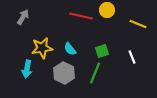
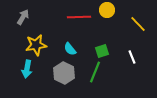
red line: moved 2 px left, 1 px down; rotated 15 degrees counterclockwise
yellow line: rotated 24 degrees clockwise
yellow star: moved 6 px left, 3 px up
green line: moved 1 px up
